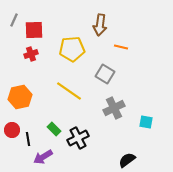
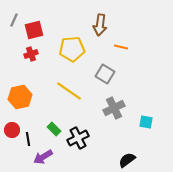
red square: rotated 12 degrees counterclockwise
